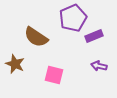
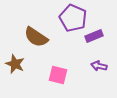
purple pentagon: rotated 24 degrees counterclockwise
pink square: moved 4 px right
